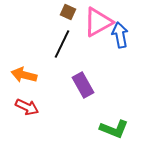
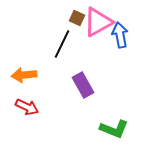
brown square: moved 9 px right, 6 px down
orange arrow: rotated 20 degrees counterclockwise
